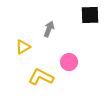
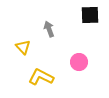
gray arrow: rotated 42 degrees counterclockwise
yellow triangle: rotated 42 degrees counterclockwise
pink circle: moved 10 px right
